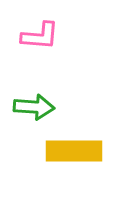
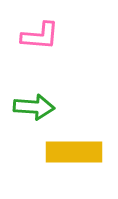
yellow rectangle: moved 1 px down
